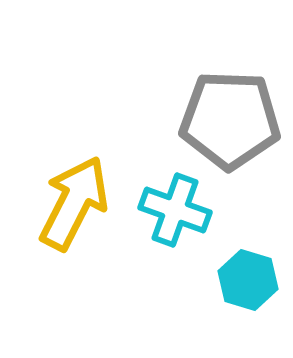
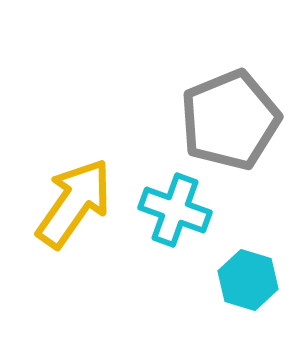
gray pentagon: rotated 24 degrees counterclockwise
yellow arrow: rotated 8 degrees clockwise
